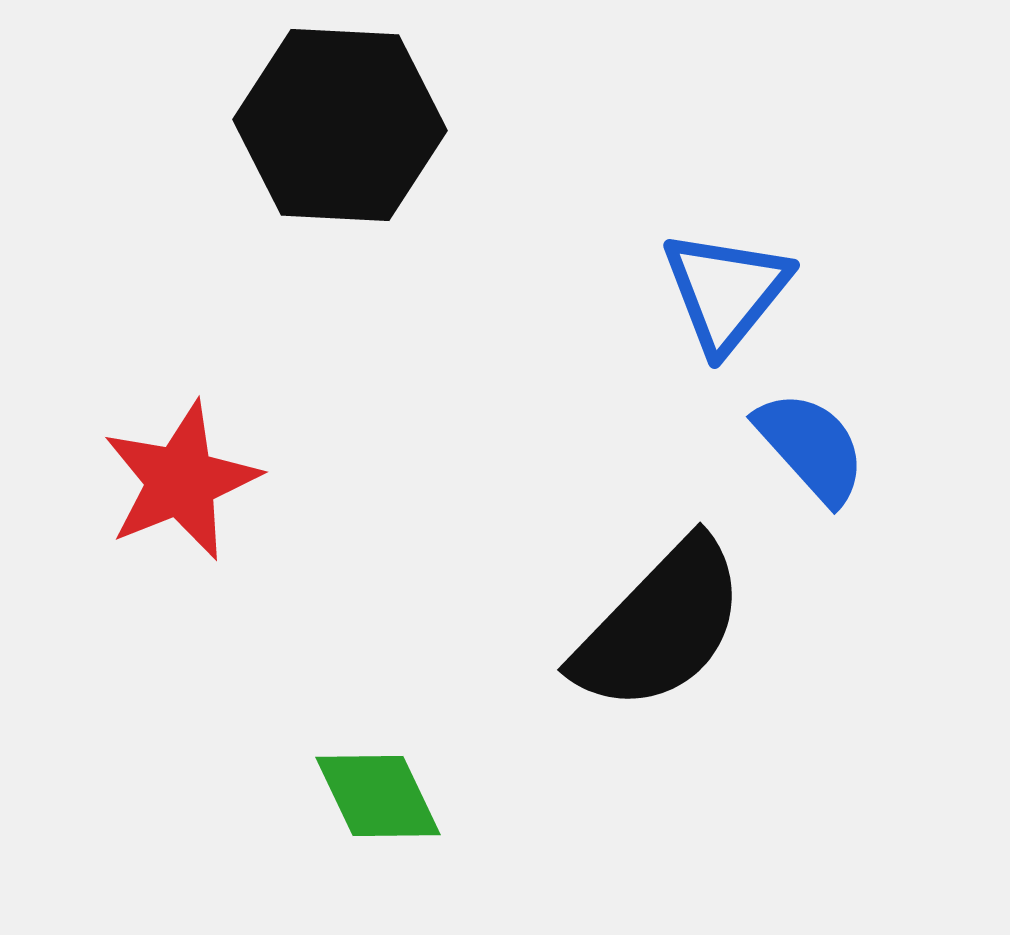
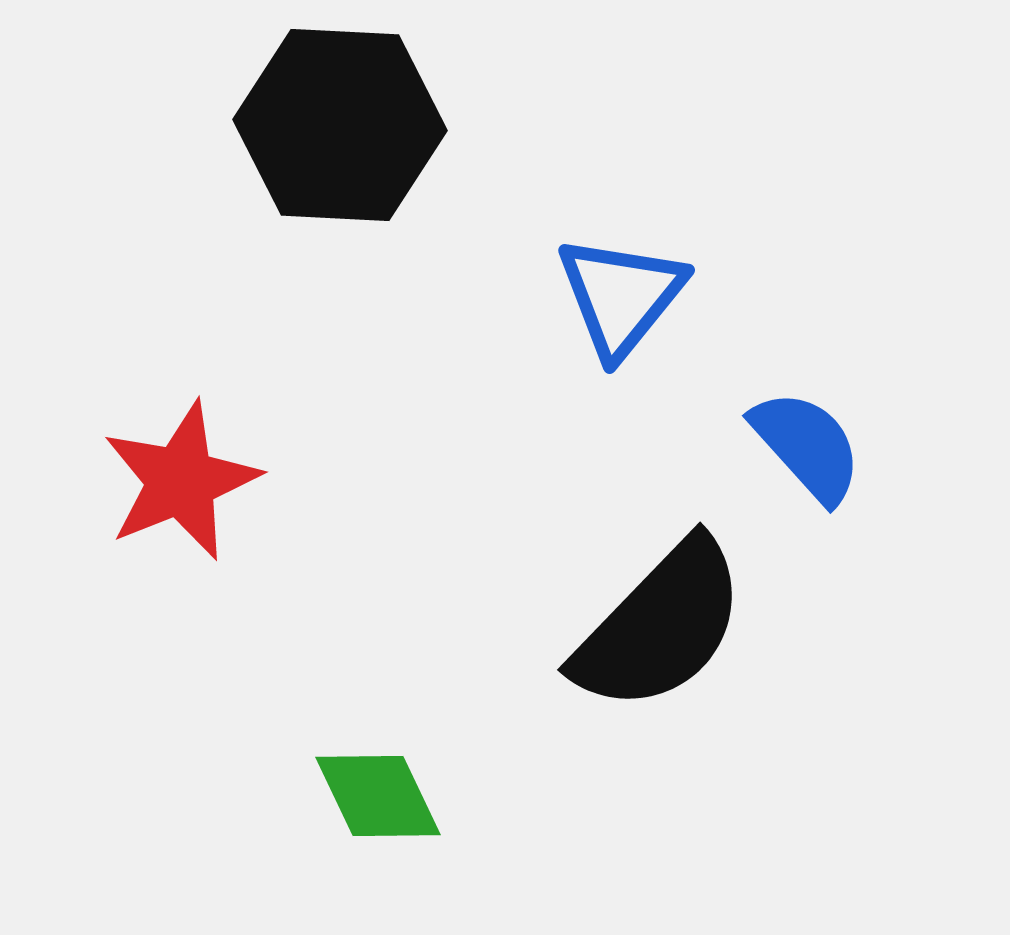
blue triangle: moved 105 px left, 5 px down
blue semicircle: moved 4 px left, 1 px up
